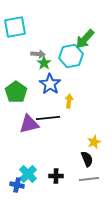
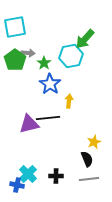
gray arrow: moved 10 px left, 1 px up
green pentagon: moved 1 px left, 32 px up
